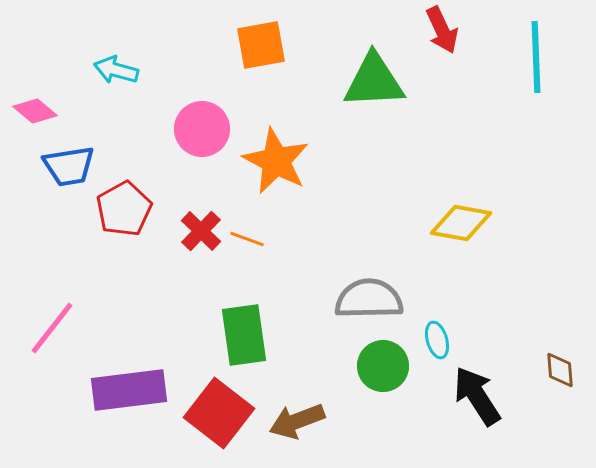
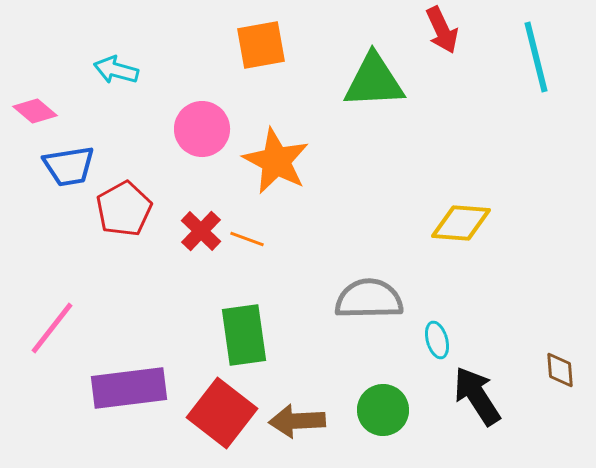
cyan line: rotated 12 degrees counterclockwise
yellow diamond: rotated 6 degrees counterclockwise
green circle: moved 44 px down
purple rectangle: moved 2 px up
red square: moved 3 px right
brown arrow: rotated 18 degrees clockwise
